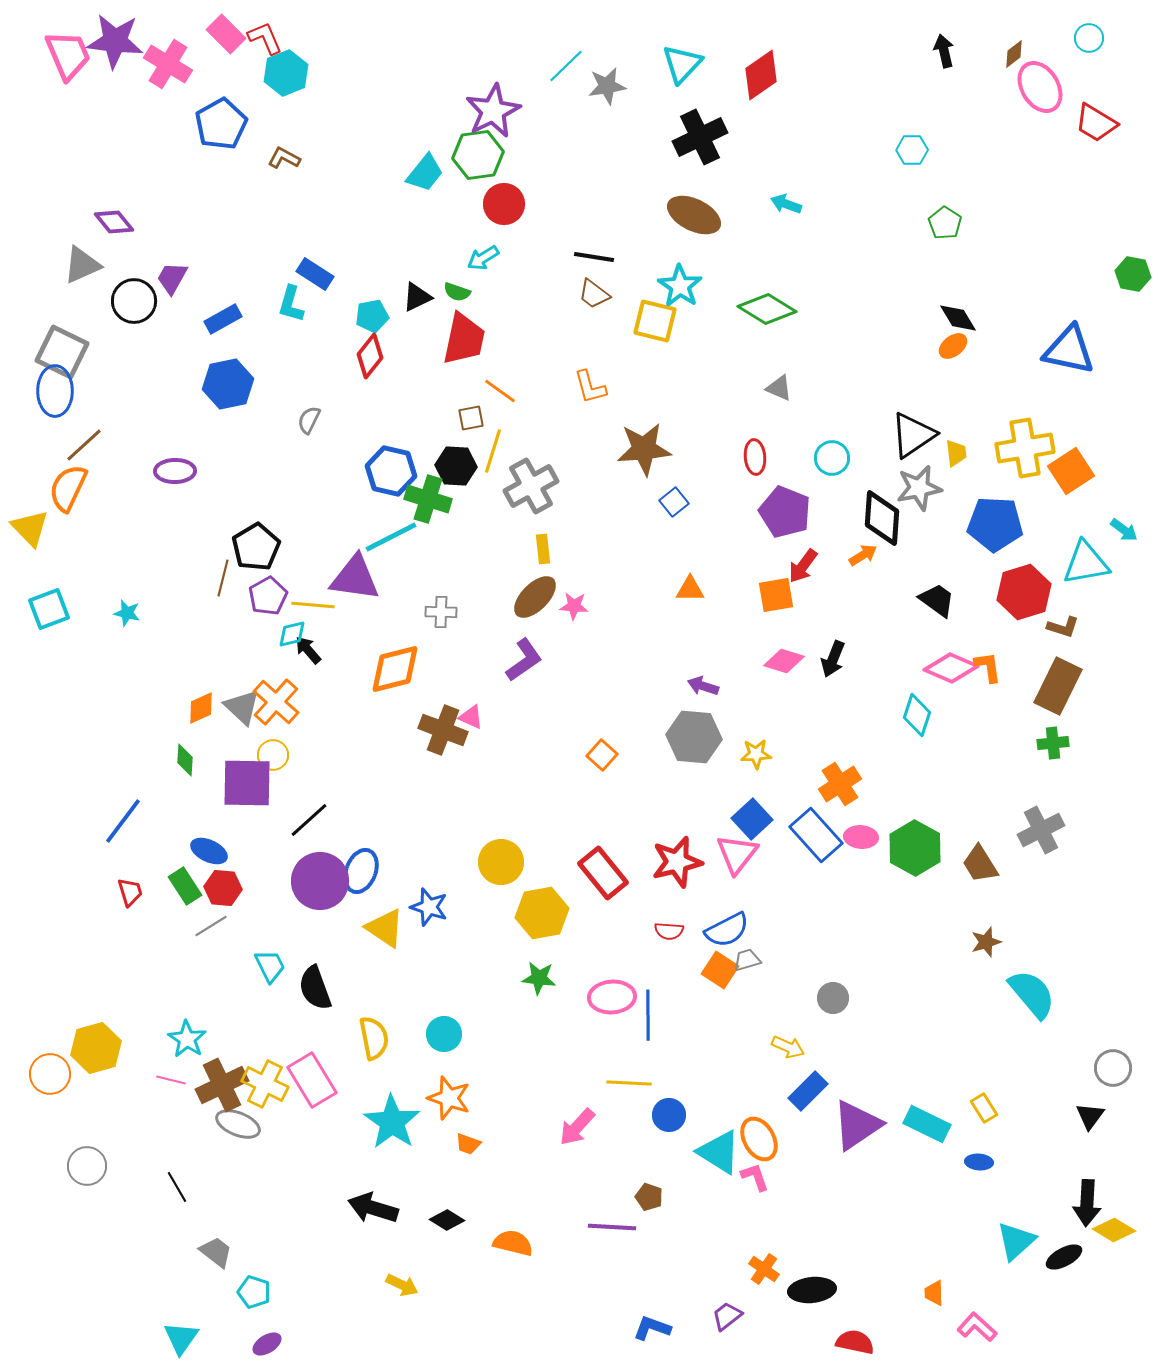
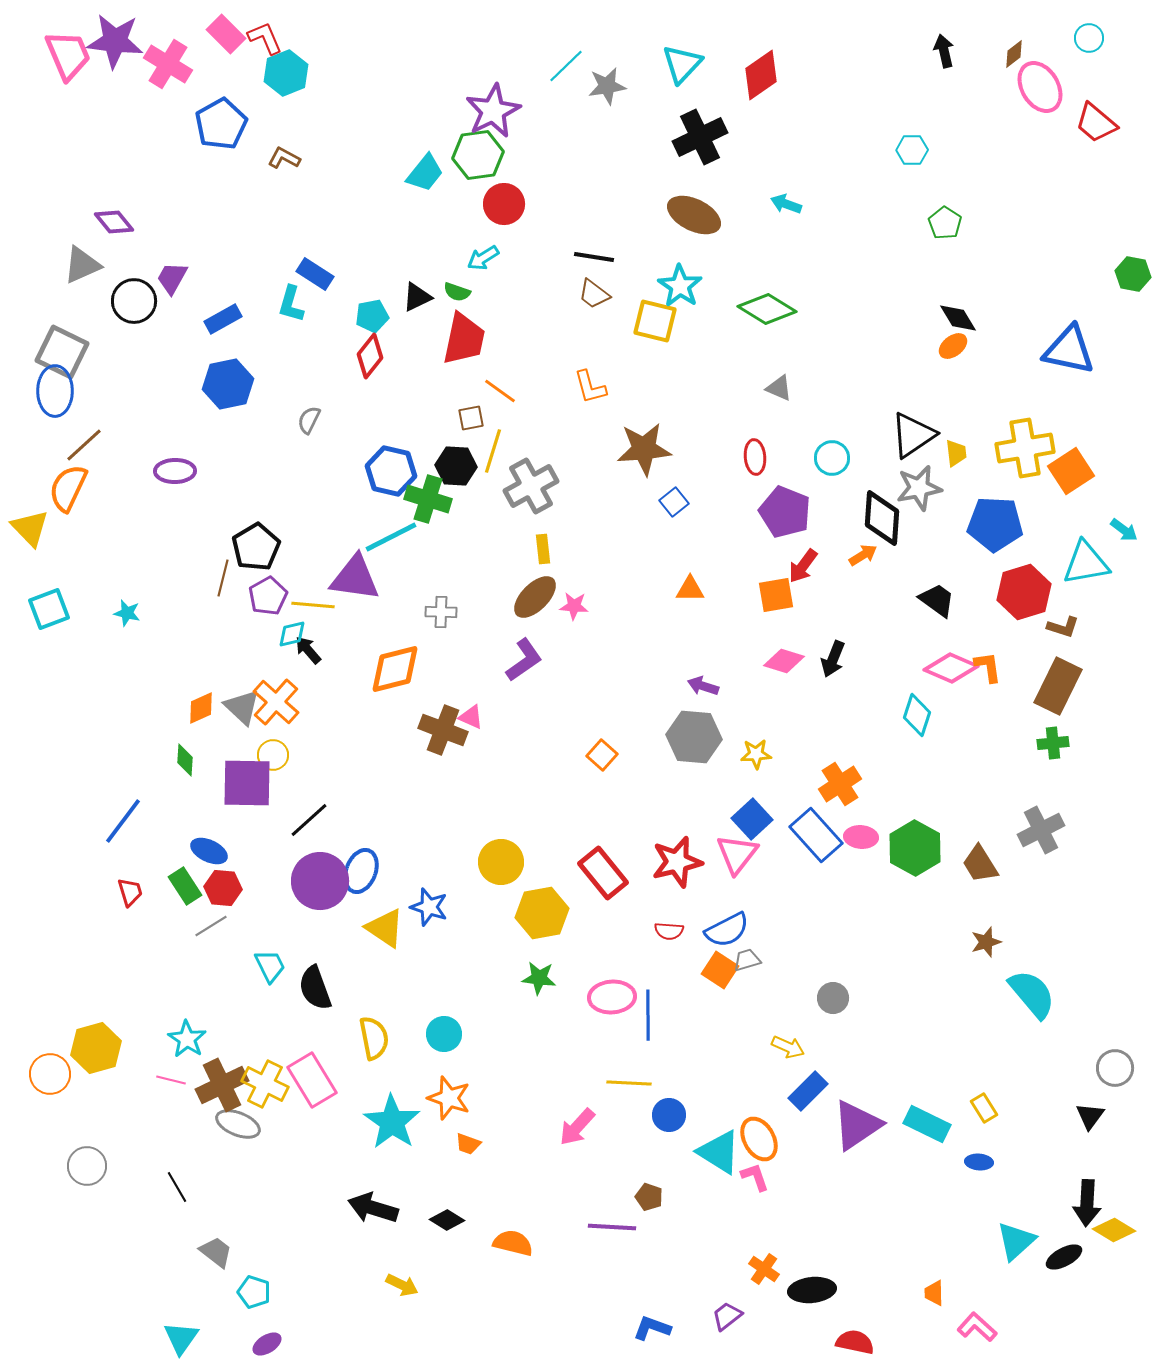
red trapezoid at (1096, 123): rotated 9 degrees clockwise
gray circle at (1113, 1068): moved 2 px right
